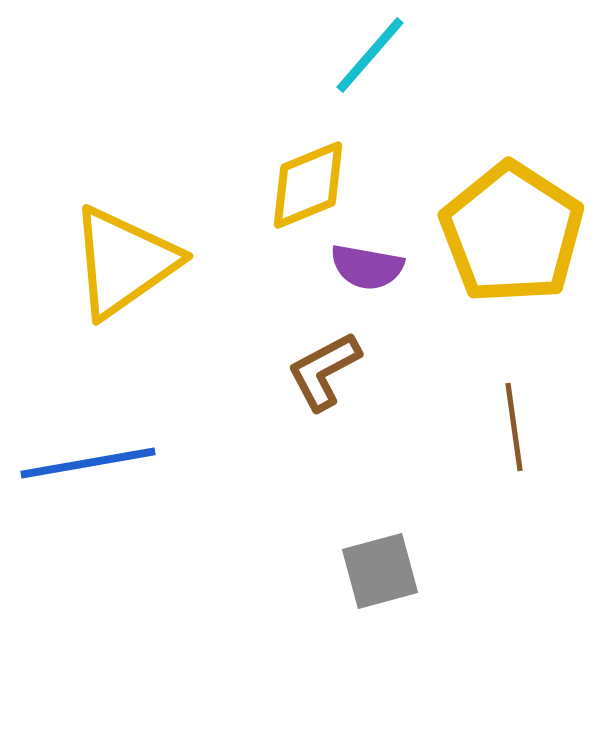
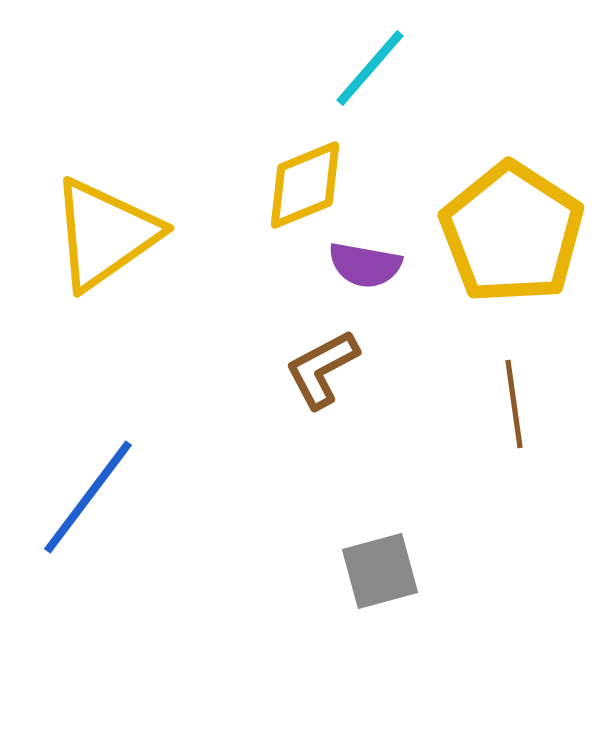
cyan line: moved 13 px down
yellow diamond: moved 3 px left
yellow triangle: moved 19 px left, 28 px up
purple semicircle: moved 2 px left, 2 px up
brown L-shape: moved 2 px left, 2 px up
brown line: moved 23 px up
blue line: moved 34 px down; rotated 43 degrees counterclockwise
